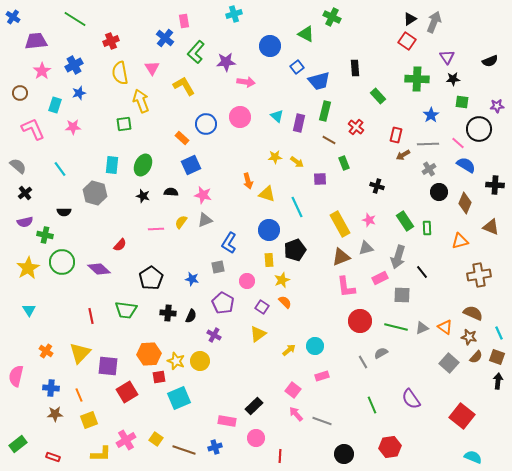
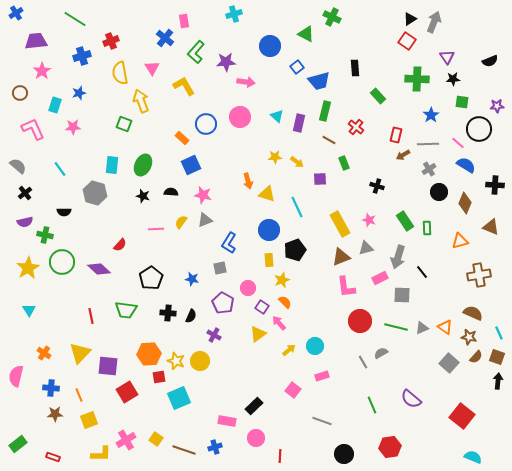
blue cross at (13, 17): moved 3 px right, 4 px up; rotated 24 degrees clockwise
blue cross at (74, 65): moved 8 px right, 9 px up; rotated 12 degrees clockwise
green square at (124, 124): rotated 28 degrees clockwise
gray square at (218, 267): moved 2 px right, 1 px down
pink circle at (247, 281): moved 1 px right, 7 px down
orange cross at (46, 351): moved 2 px left, 2 px down
purple semicircle at (411, 399): rotated 15 degrees counterclockwise
pink arrow at (296, 414): moved 17 px left, 91 px up
